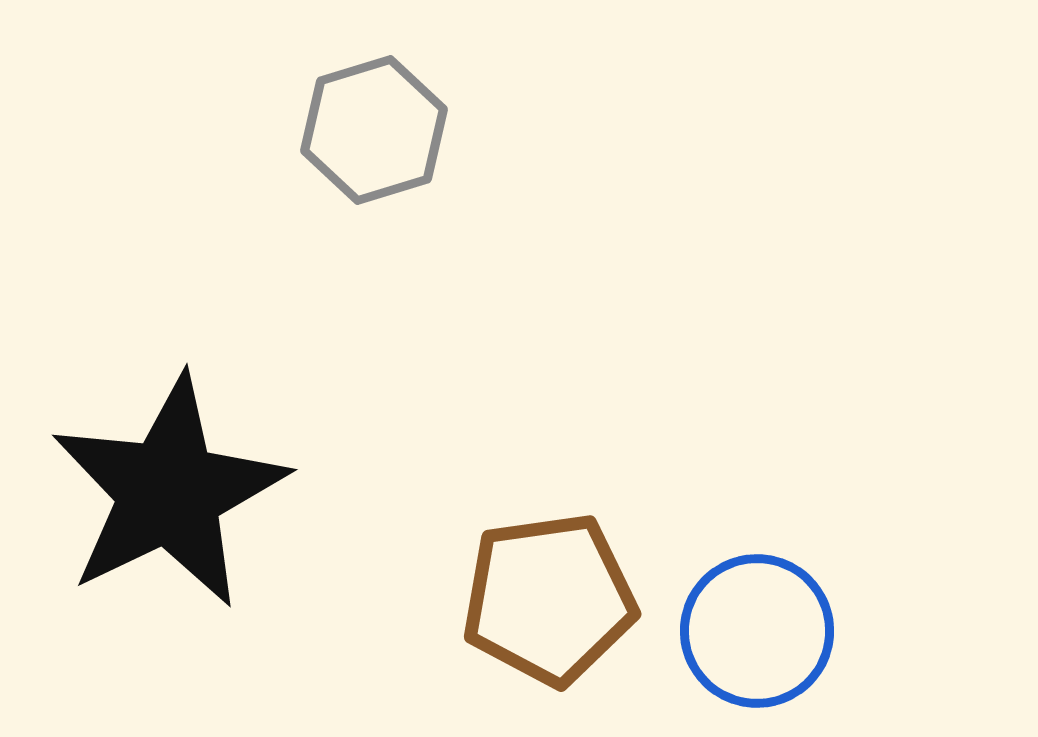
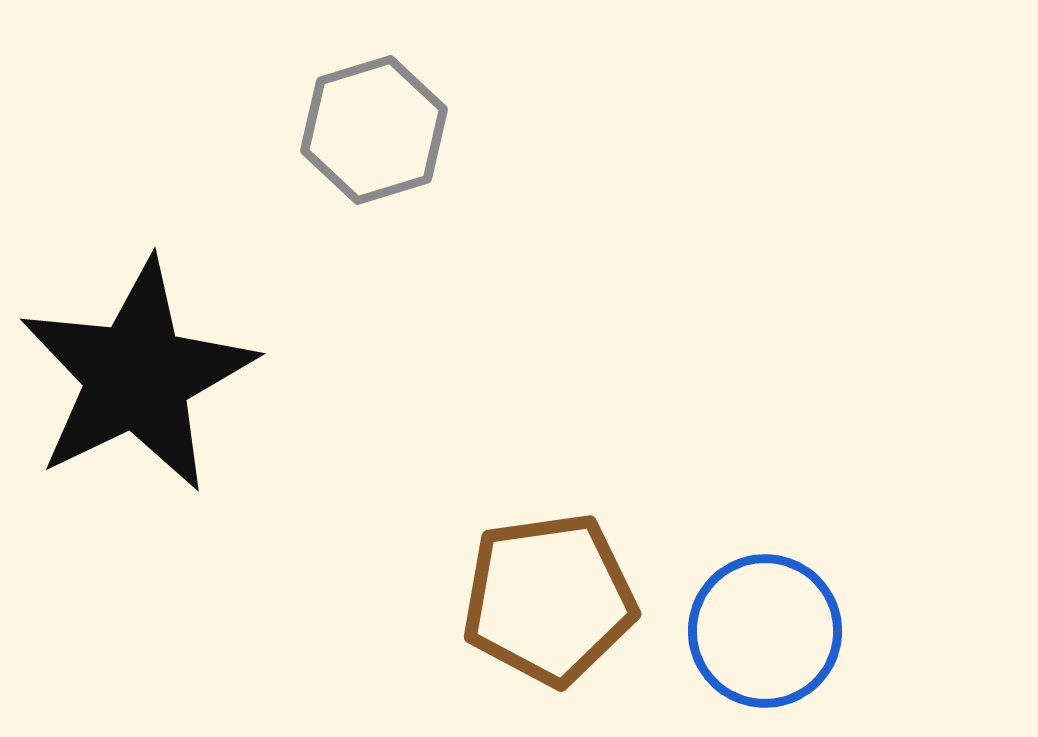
black star: moved 32 px left, 116 px up
blue circle: moved 8 px right
